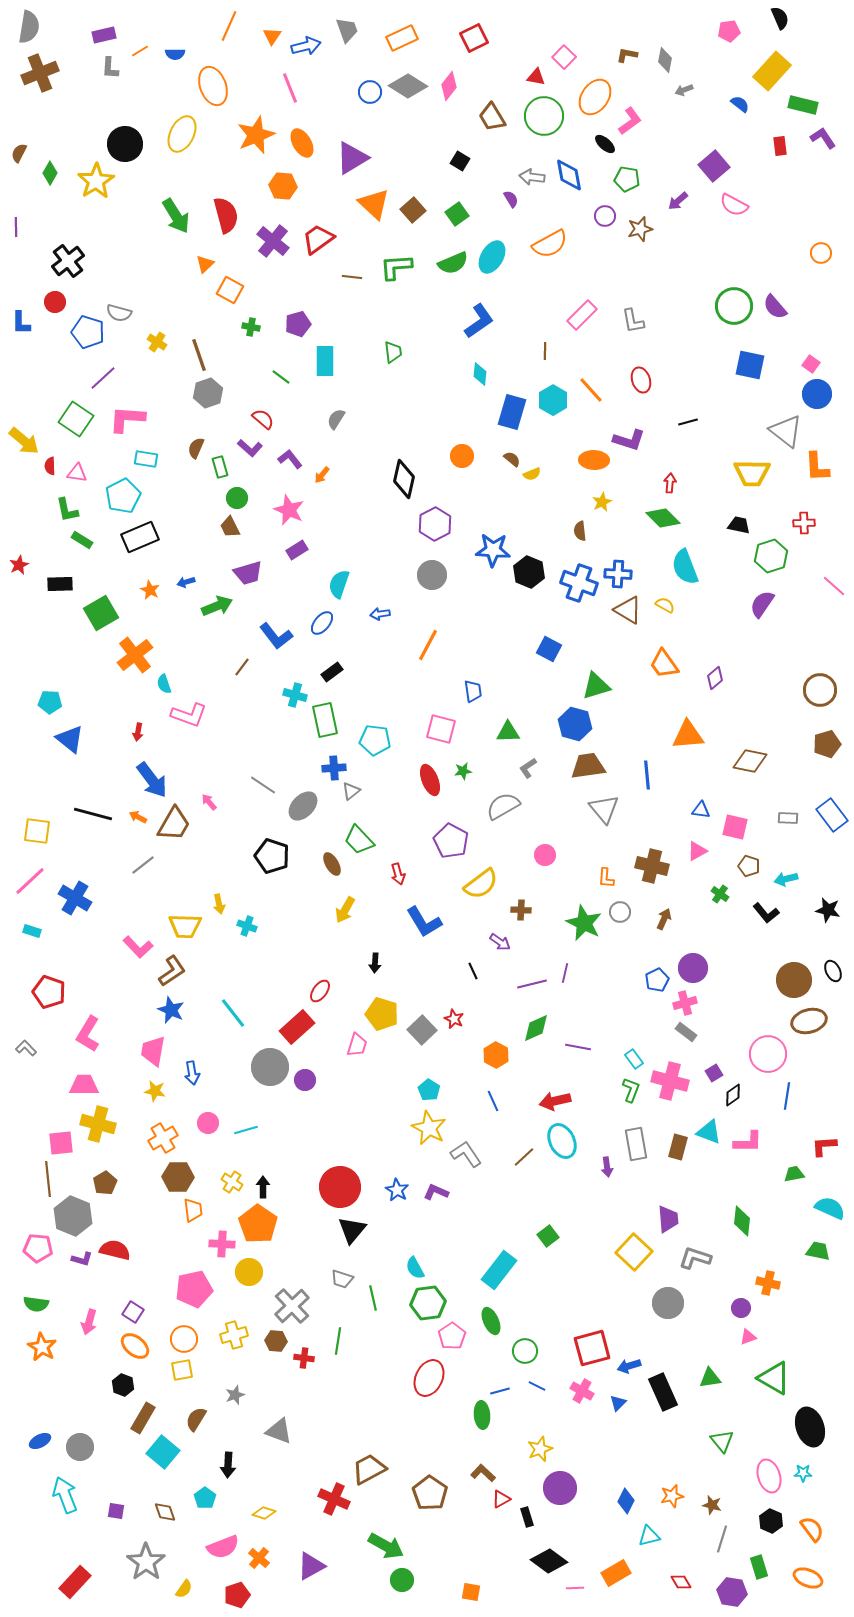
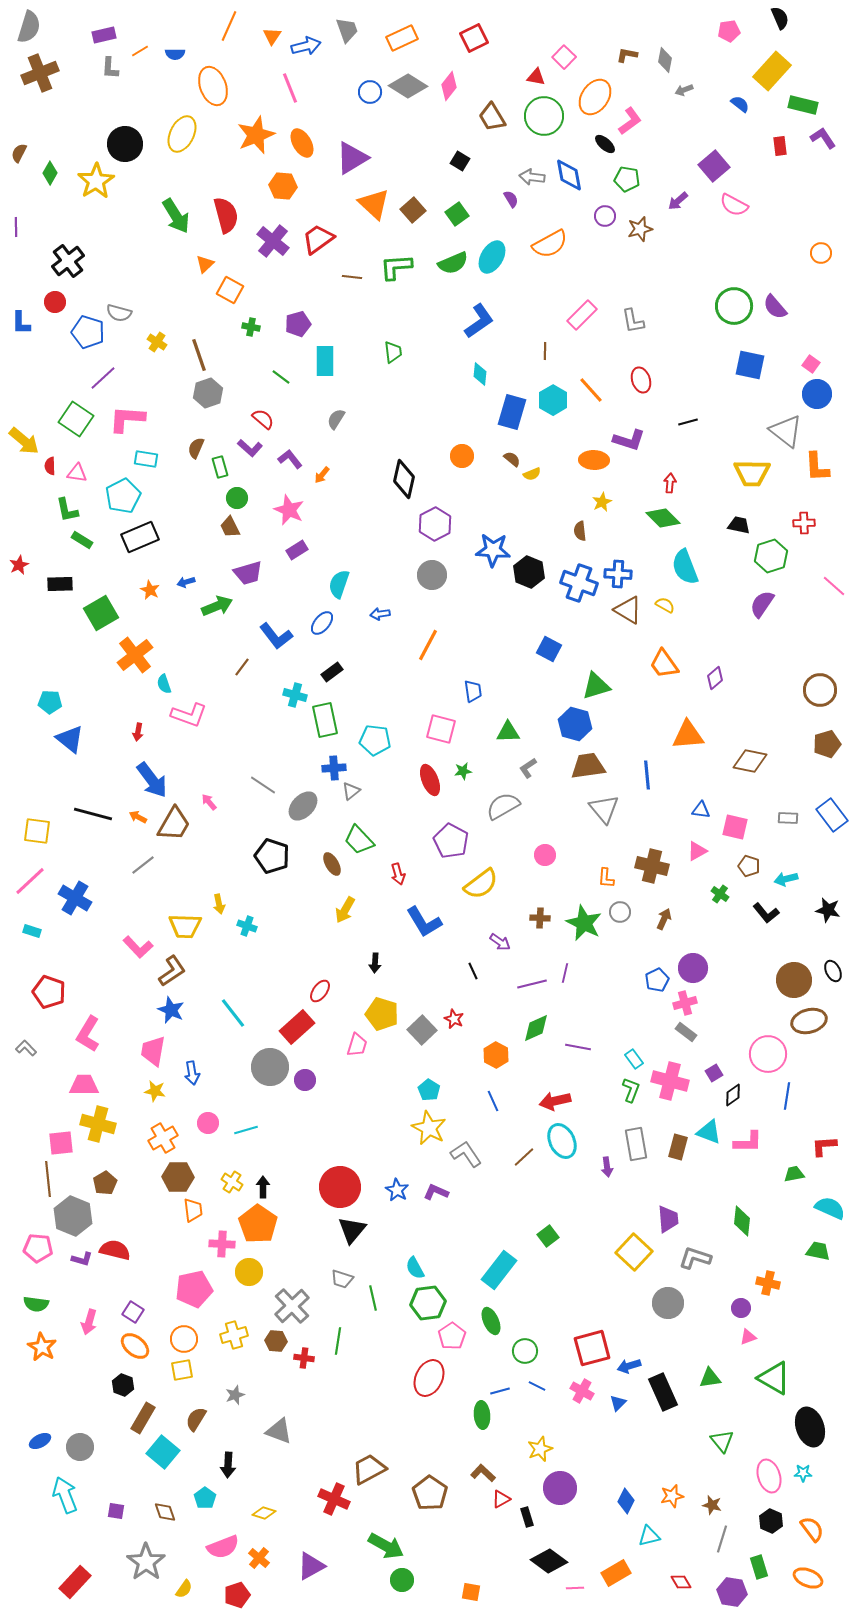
gray semicircle at (29, 27): rotated 8 degrees clockwise
brown cross at (521, 910): moved 19 px right, 8 px down
